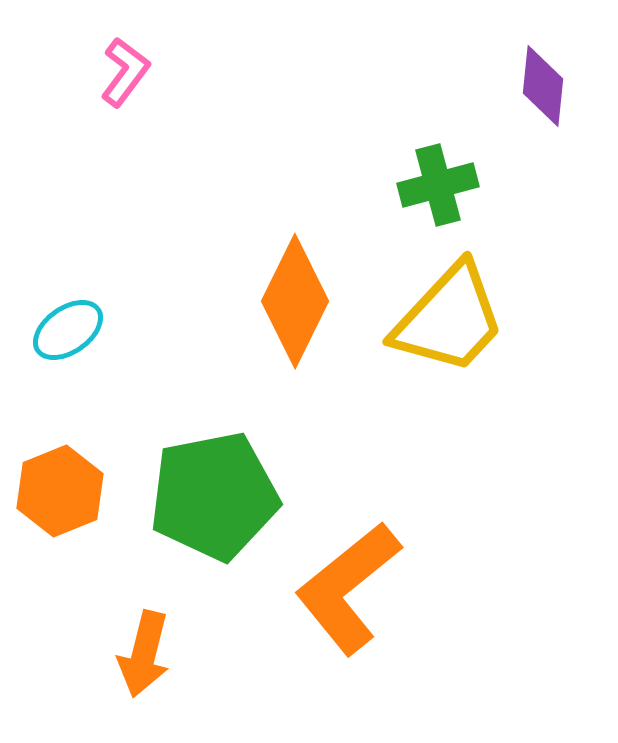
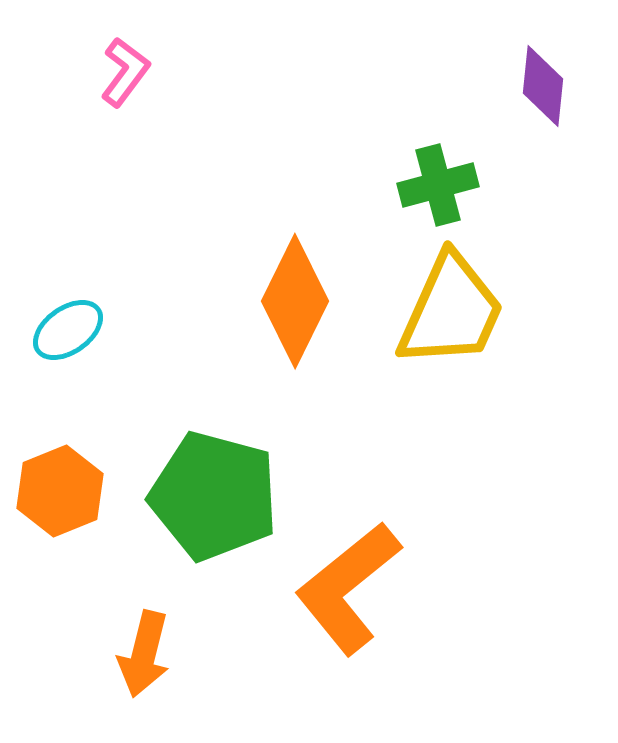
yellow trapezoid: moved 2 px right, 8 px up; rotated 19 degrees counterclockwise
green pentagon: rotated 26 degrees clockwise
